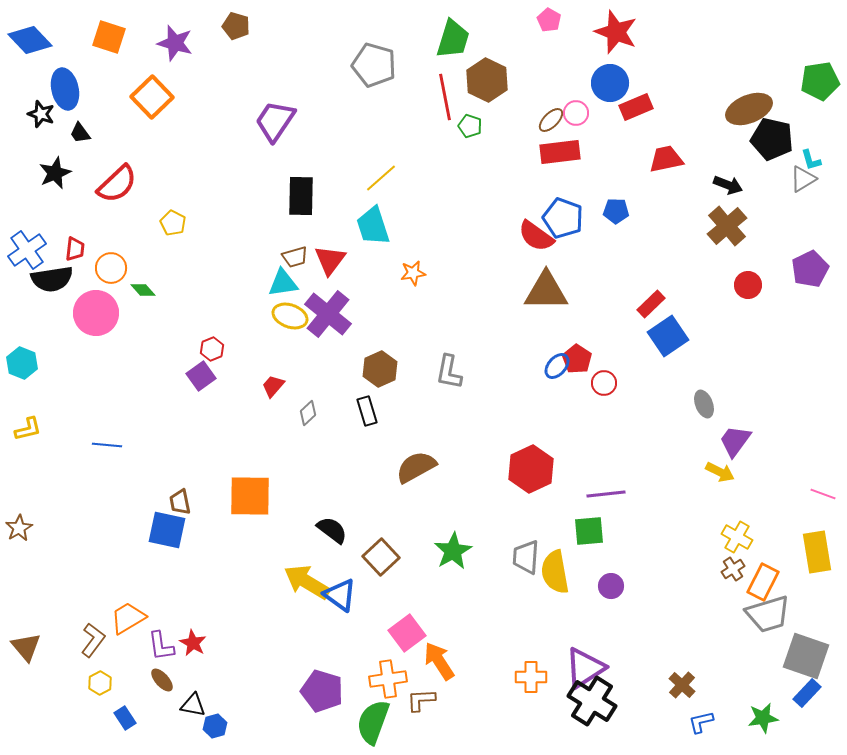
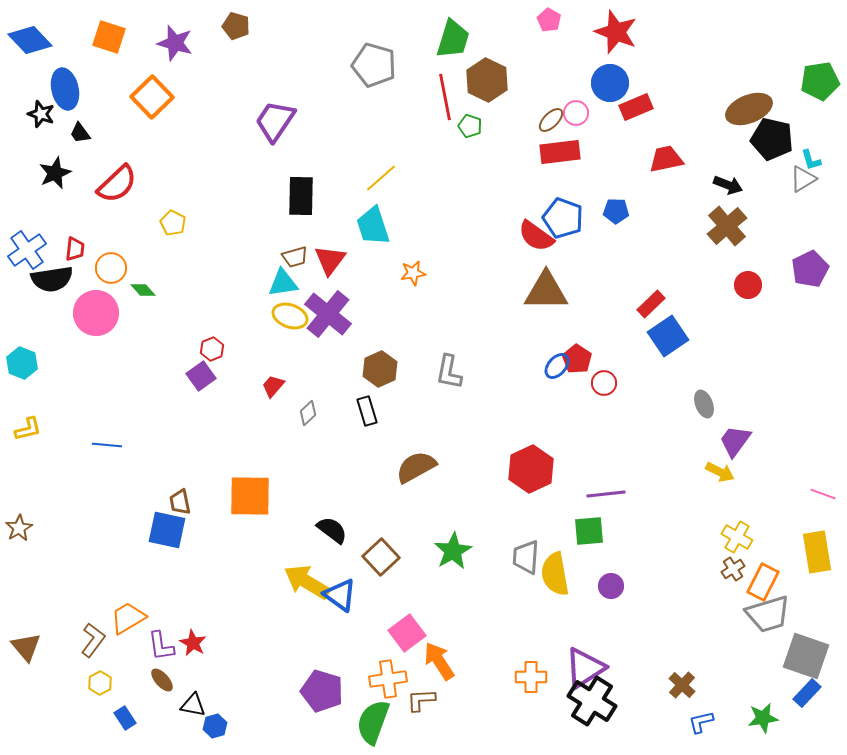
yellow semicircle at (555, 572): moved 2 px down
